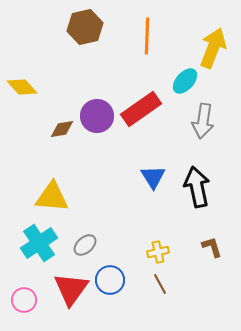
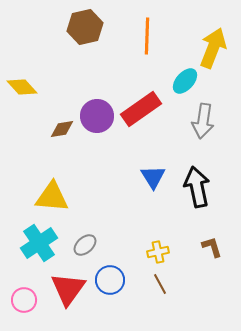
red triangle: moved 3 px left
